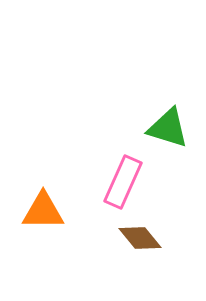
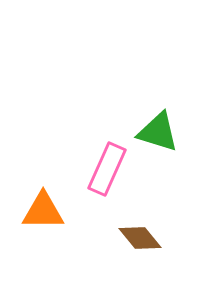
green triangle: moved 10 px left, 4 px down
pink rectangle: moved 16 px left, 13 px up
